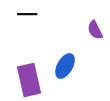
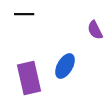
black line: moved 3 px left
purple rectangle: moved 2 px up
